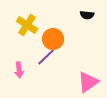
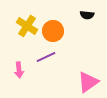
yellow cross: moved 1 px down
orange circle: moved 8 px up
purple line: rotated 18 degrees clockwise
